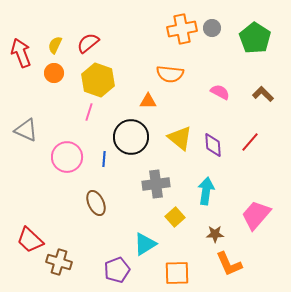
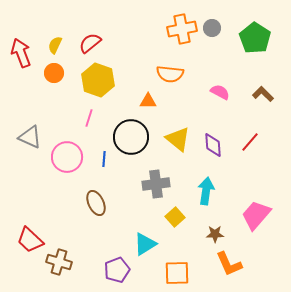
red semicircle: moved 2 px right
pink line: moved 6 px down
gray triangle: moved 4 px right, 7 px down
yellow triangle: moved 2 px left, 1 px down
